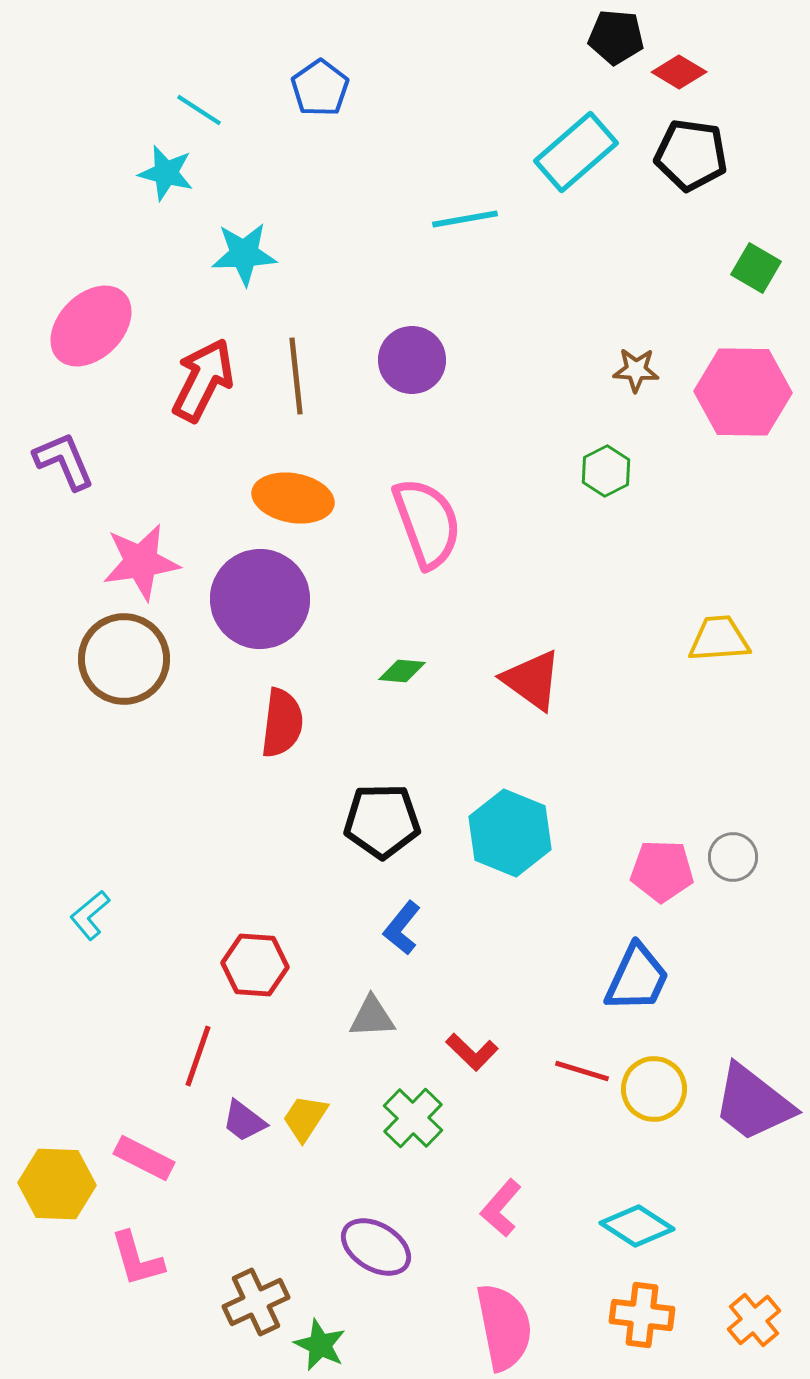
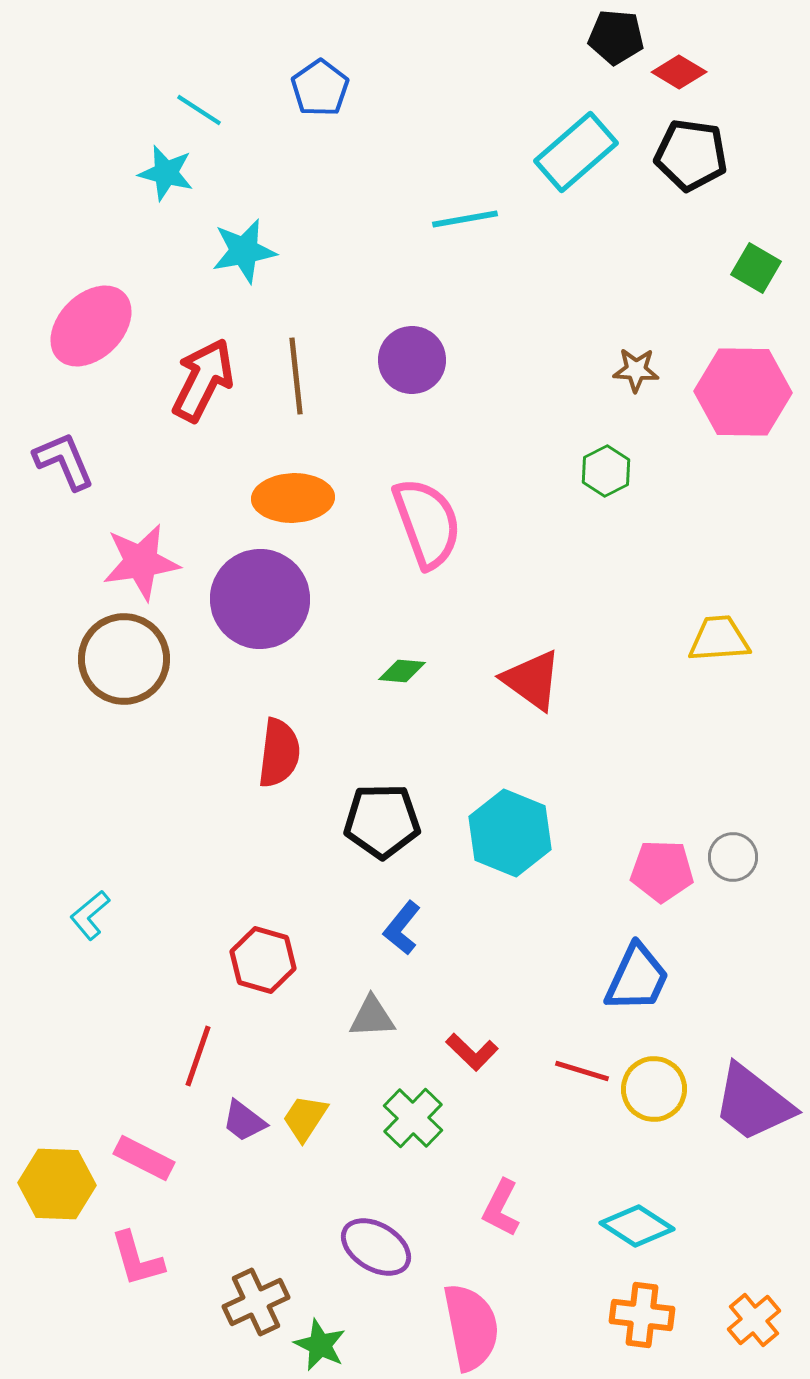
cyan star at (244, 254): moved 3 px up; rotated 8 degrees counterclockwise
orange ellipse at (293, 498): rotated 12 degrees counterclockwise
red semicircle at (282, 723): moved 3 px left, 30 px down
red hexagon at (255, 965): moved 8 px right, 5 px up; rotated 12 degrees clockwise
pink L-shape at (501, 1208): rotated 14 degrees counterclockwise
pink semicircle at (504, 1327): moved 33 px left
